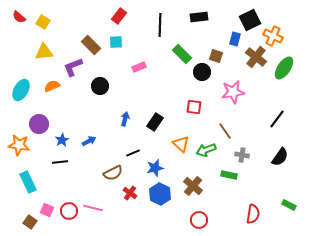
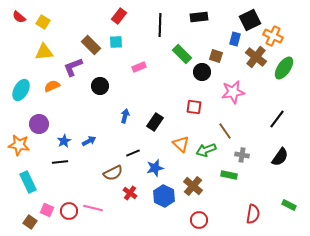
blue arrow at (125, 119): moved 3 px up
blue star at (62, 140): moved 2 px right, 1 px down
blue hexagon at (160, 194): moved 4 px right, 2 px down
